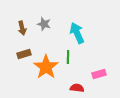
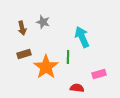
gray star: moved 1 px left, 2 px up
cyan arrow: moved 5 px right, 4 px down
